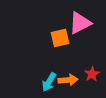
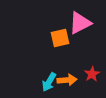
orange arrow: moved 1 px left
